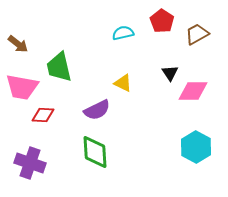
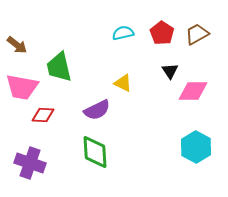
red pentagon: moved 12 px down
brown arrow: moved 1 px left, 1 px down
black triangle: moved 2 px up
